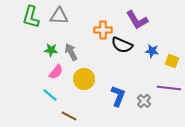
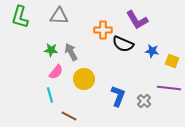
green L-shape: moved 11 px left
black semicircle: moved 1 px right, 1 px up
cyan line: rotated 35 degrees clockwise
